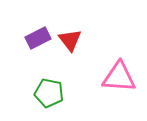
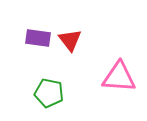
purple rectangle: rotated 35 degrees clockwise
